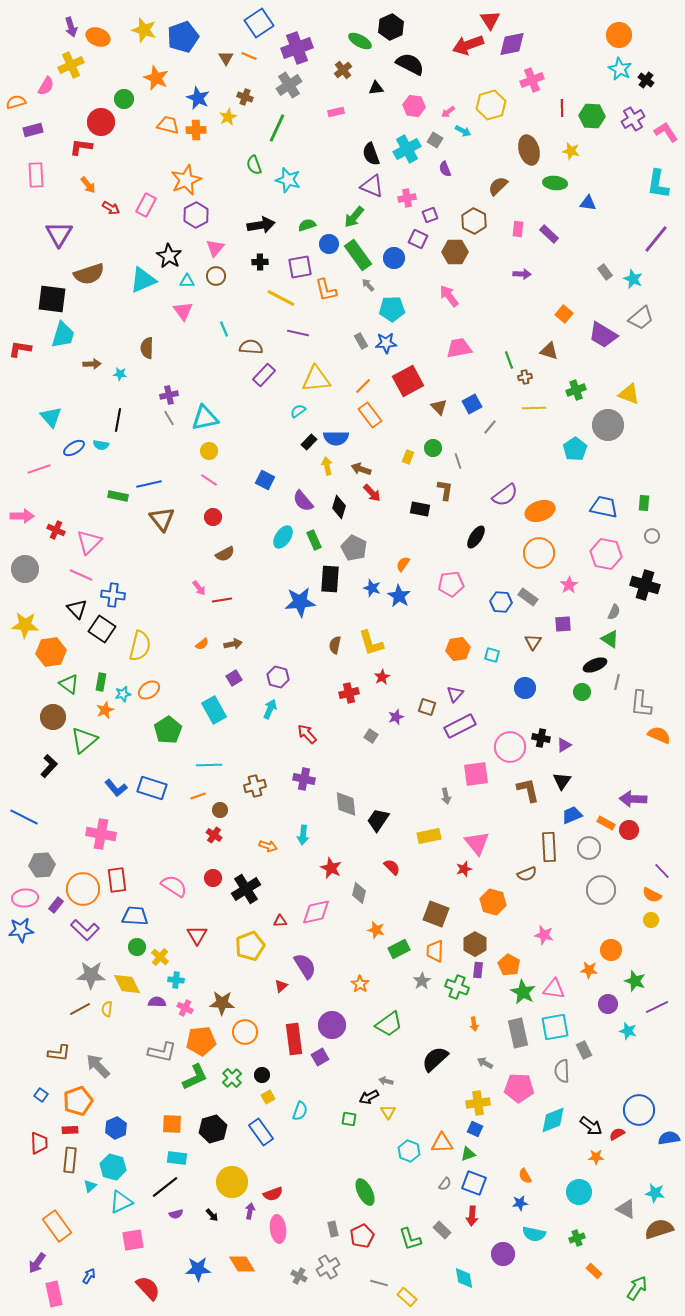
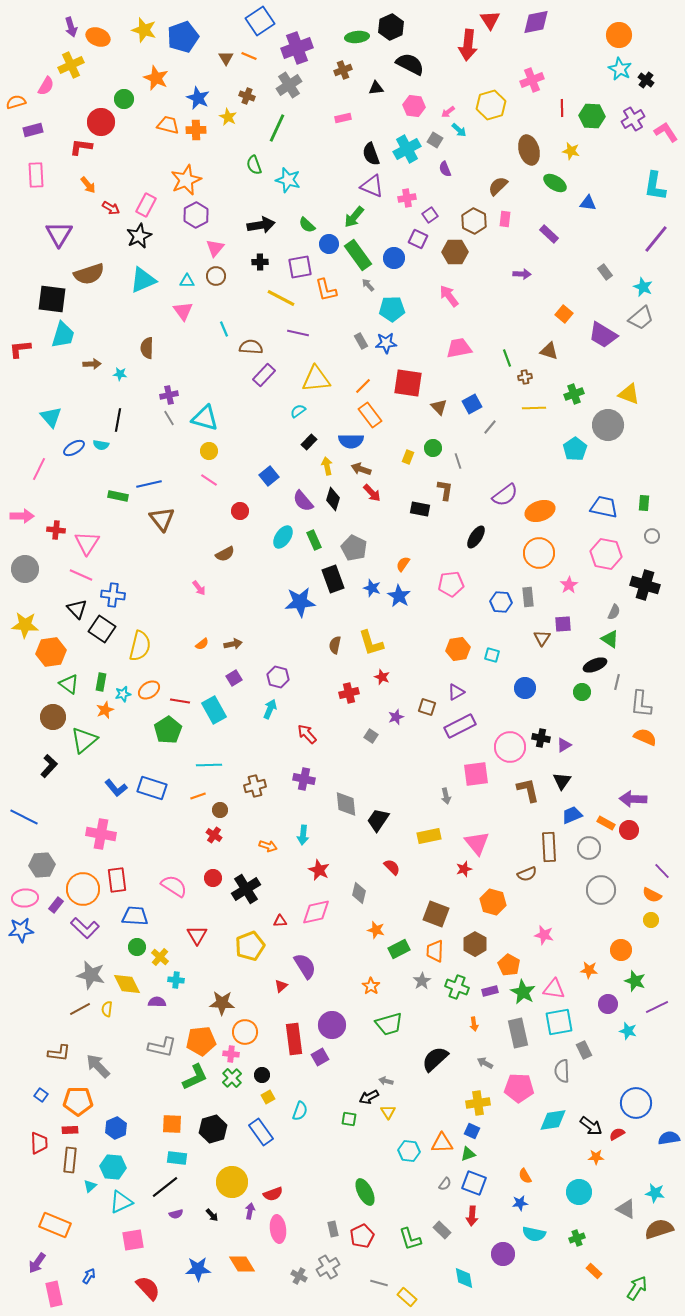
blue square at (259, 23): moved 1 px right, 2 px up
green ellipse at (360, 41): moved 3 px left, 4 px up; rotated 35 degrees counterclockwise
purple diamond at (512, 44): moved 24 px right, 22 px up
red arrow at (468, 45): rotated 64 degrees counterclockwise
brown cross at (343, 70): rotated 18 degrees clockwise
brown cross at (245, 97): moved 2 px right, 1 px up
pink rectangle at (336, 112): moved 7 px right, 6 px down
yellow star at (228, 117): rotated 18 degrees counterclockwise
cyan arrow at (463, 131): moved 4 px left, 1 px up; rotated 14 degrees clockwise
green ellipse at (555, 183): rotated 25 degrees clockwise
cyan L-shape at (658, 184): moved 3 px left, 2 px down
purple square at (430, 215): rotated 14 degrees counterclockwise
green semicircle at (307, 225): rotated 120 degrees counterclockwise
pink rectangle at (518, 229): moved 13 px left, 10 px up
black star at (169, 256): moved 30 px left, 20 px up; rotated 15 degrees clockwise
cyan star at (633, 279): moved 10 px right, 8 px down
red L-shape at (20, 349): rotated 15 degrees counterclockwise
green line at (509, 360): moved 2 px left, 2 px up
red square at (408, 381): moved 2 px down; rotated 36 degrees clockwise
green cross at (576, 390): moved 2 px left, 4 px down
cyan triangle at (205, 418): rotated 28 degrees clockwise
blue semicircle at (336, 438): moved 15 px right, 3 px down
pink line at (39, 469): rotated 45 degrees counterclockwise
blue square at (265, 480): moved 4 px right, 4 px up; rotated 24 degrees clockwise
black diamond at (339, 507): moved 6 px left, 8 px up
red circle at (213, 517): moved 27 px right, 6 px up
red cross at (56, 530): rotated 18 degrees counterclockwise
pink triangle at (89, 542): moved 2 px left, 1 px down; rotated 12 degrees counterclockwise
black rectangle at (330, 579): moved 3 px right; rotated 24 degrees counterclockwise
gray rectangle at (528, 597): rotated 48 degrees clockwise
red line at (222, 600): moved 42 px left, 101 px down; rotated 18 degrees clockwise
brown triangle at (533, 642): moved 9 px right, 4 px up
red star at (382, 677): rotated 21 degrees counterclockwise
purple triangle at (455, 694): moved 1 px right, 2 px up; rotated 18 degrees clockwise
orange semicircle at (659, 735): moved 14 px left, 2 px down
red star at (331, 868): moved 12 px left, 2 px down
purple L-shape at (85, 930): moved 2 px up
orange circle at (611, 950): moved 10 px right
purple rectangle at (478, 970): moved 12 px right, 21 px down; rotated 70 degrees clockwise
gray star at (91, 975): rotated 12 degrees clockwise
orange star at (360, 984): moved 11 px right, 2 px down
pink cross at (185, 1008): moved 46 px right, 46 px down; rotated 21 degrees counterclockwise
green trapezoid at (389, 1024): rotated 20 degrees clockwise
cyan square at (555, 1027): moved 4 px right, 5 px up
gray L-shape at (162, 1052): moved 5 px up
orange pentagon at (78, 1101): rotated 20 degrees clockwise
blue circle at (639, 1110): moved 3 px left, 7 px up
cyan diamond at (553, 1120): rotated 12 degrees clockwise
blue square at (475, 1129): moved 3 px left, 2 px down
cyan hexagon at (409, 1151): rotated 15 degrees counterclockwise
cyan hexagon at (113, 1167): rotated 10 degrees counterclockwise
orange rectangle at (57, 1226): moved 2 px left, 1 px up; rotated 32 degrees counterclockwise
